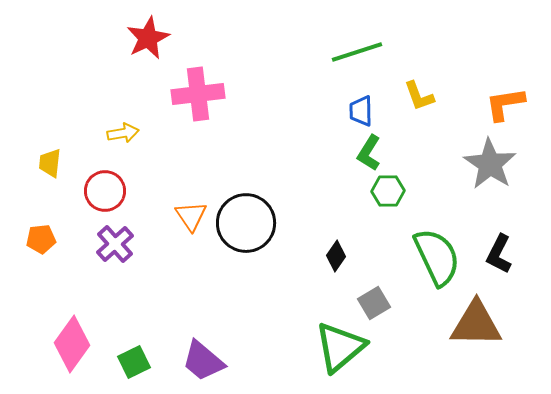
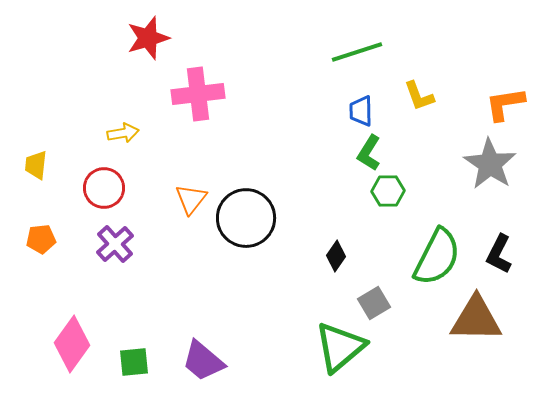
red star: rotated 9 degrees clockwise
yellow trapezoid: moved 14 px left, 2 px down
red circle: moved 1 px left, 3 px up
orange triangle: moved 17 px up; rotated 12 degrees clockwise
black circle: moved 5 px up
green semicircle: rotated 52 degrees clockwise
brown triangle: moved 5 px up
green square: rotated 20 degrees clockwise
